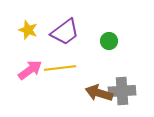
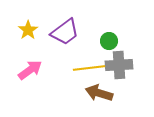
yellow star: rotated 18 degrees clockwise
yellow line: moved 29 px right
gray cross: moved 3 px left, 26 px up
